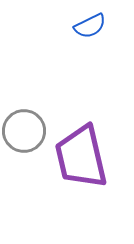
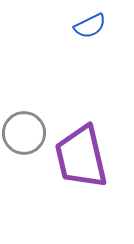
gray circle: moved 2 px down
